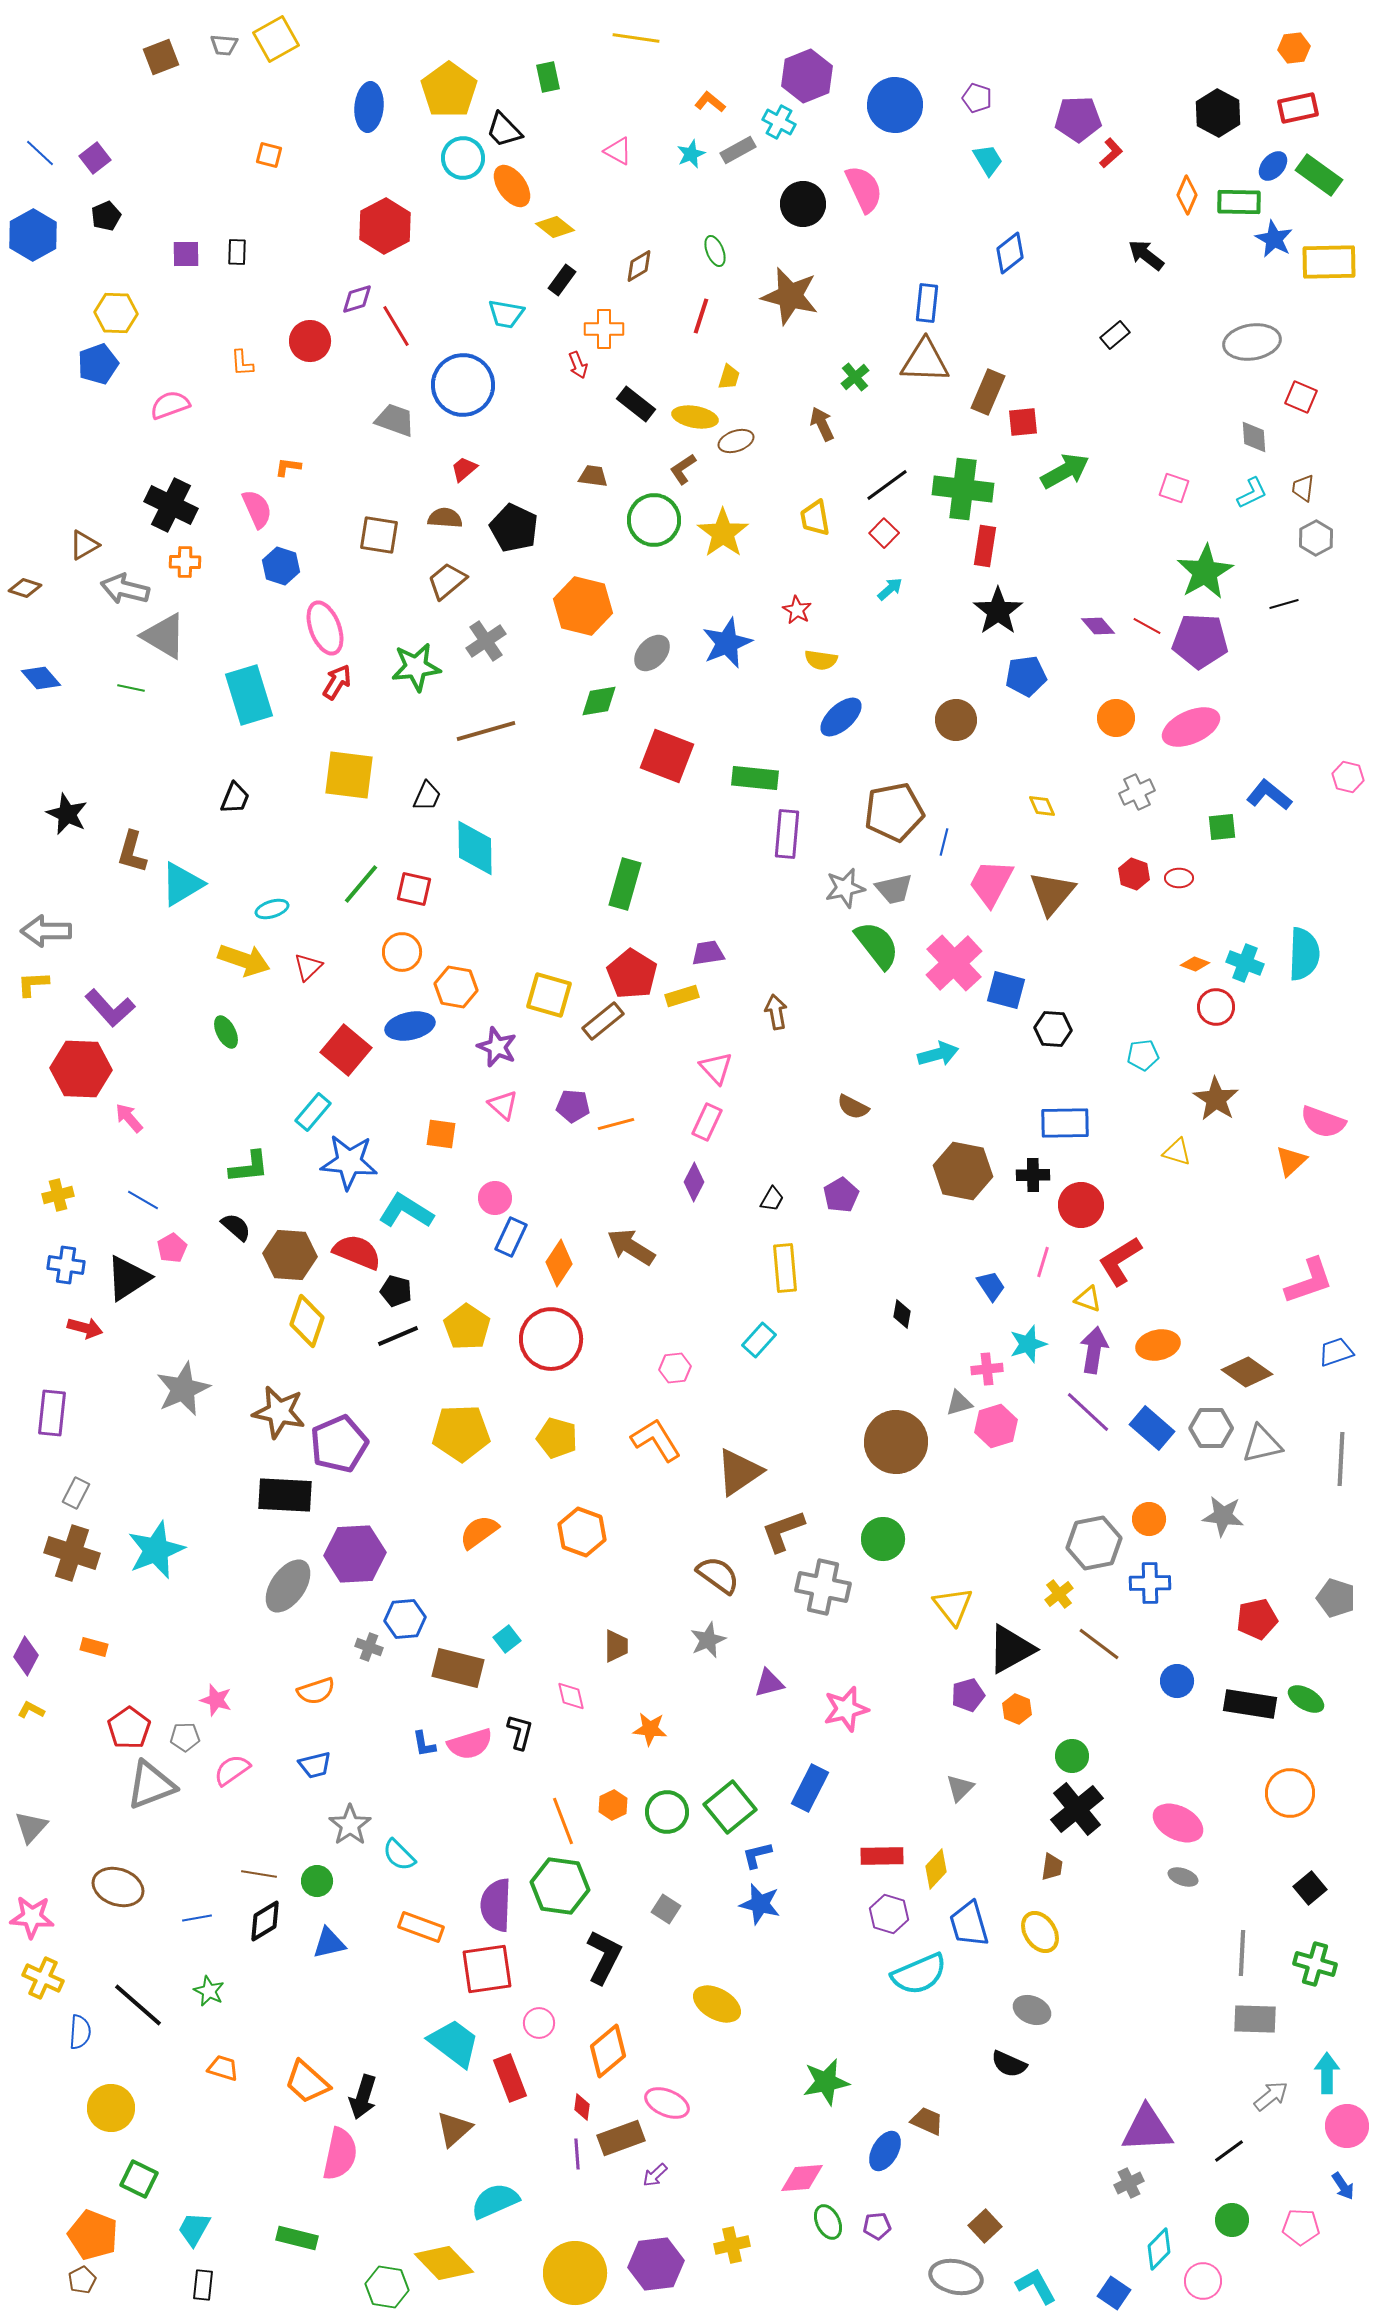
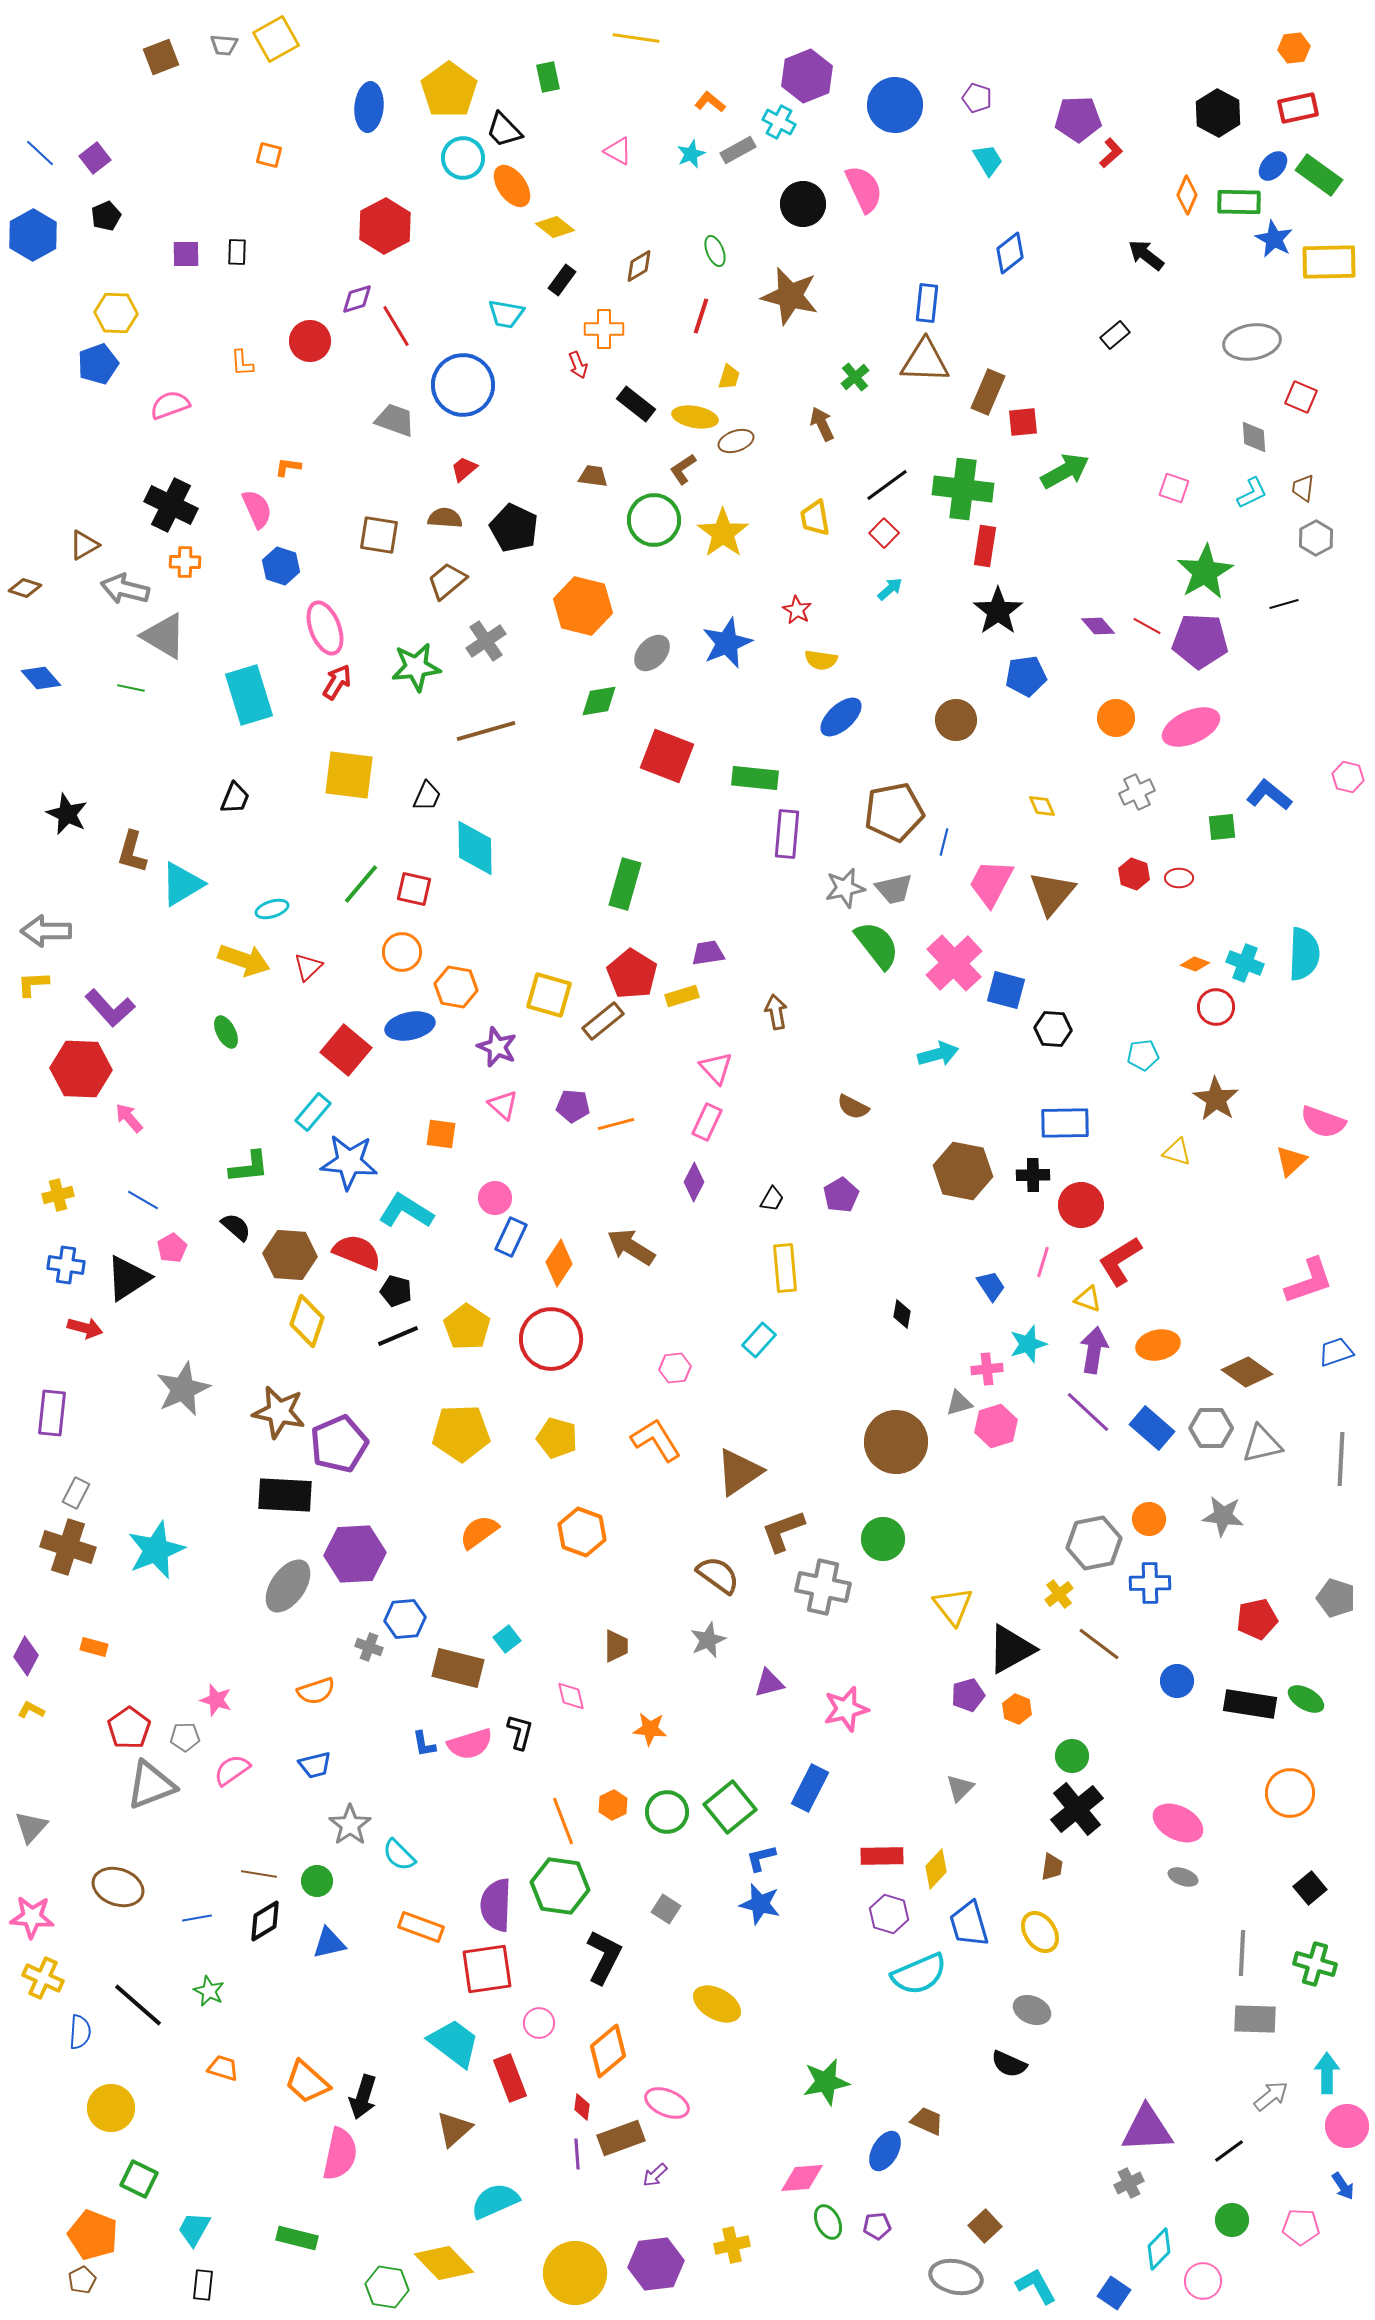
brown cross at (72, 1553): moved 4 px left, 6 px up
blue L-shape at (757, 1855): moved 4 px right, 3 px down
